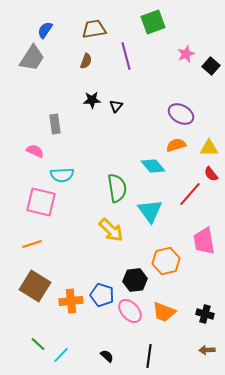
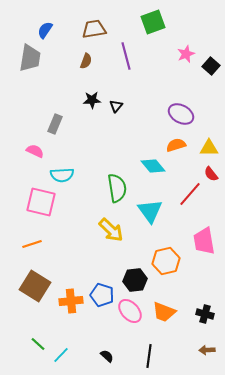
gray trapezoid: moved 2 px left; rotated 24 degrees counterclockwise
gray rectangle: rotated 30 degrees clockwise
